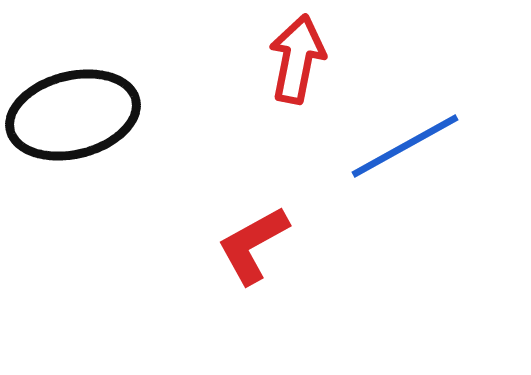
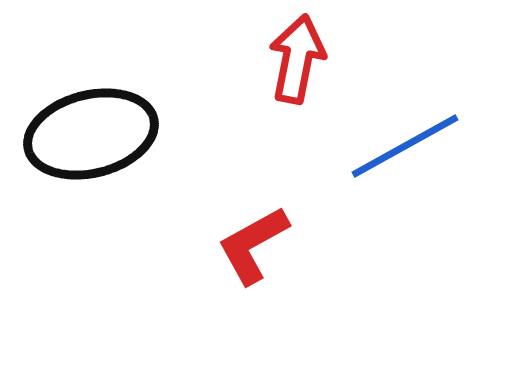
black ellipse: moved 18 px right, 19 px down
